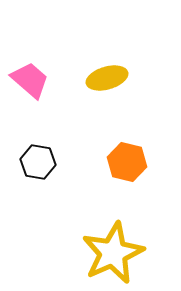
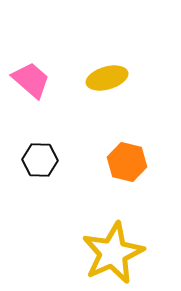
pink trapezoid: moved 1 px right
black hexagon: moved 2 px right, 2 px up; rotated 8 degrees counterclockwise
